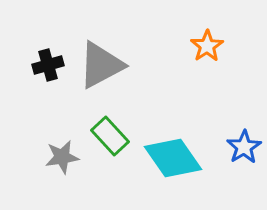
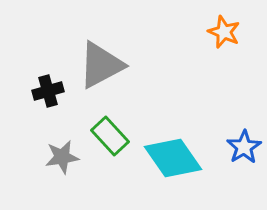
orange star: moved 17 px right, 14 px up; rotated 16 degrees counterclockwise
black cross: moved 26 px down
